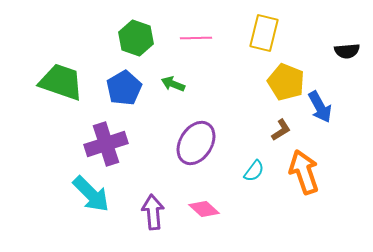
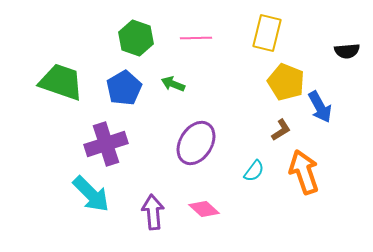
yellow rectangle: moved 3 px right
